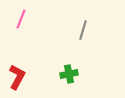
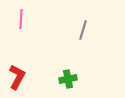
pink line: rotated 18 degrees counterclockwise
green cross: moved 1 px left, 5 px down
